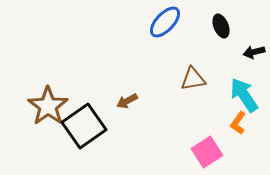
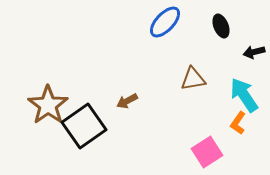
brown star: moved 1 px up
